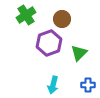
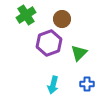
blue cross: moved 1 px left, 1 px up
